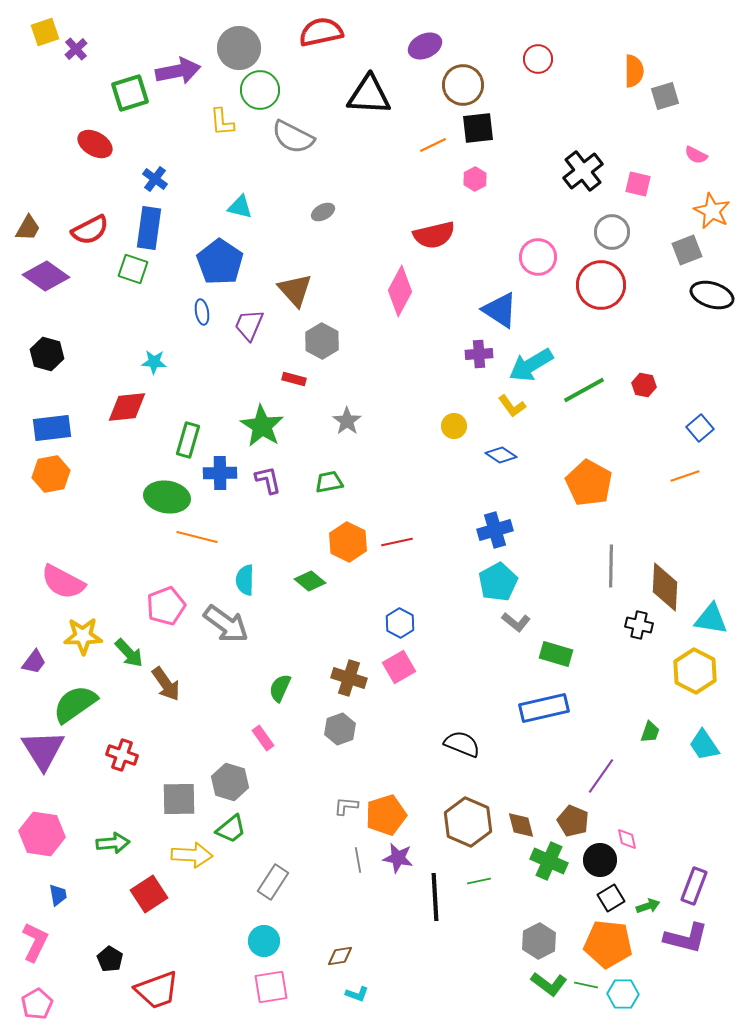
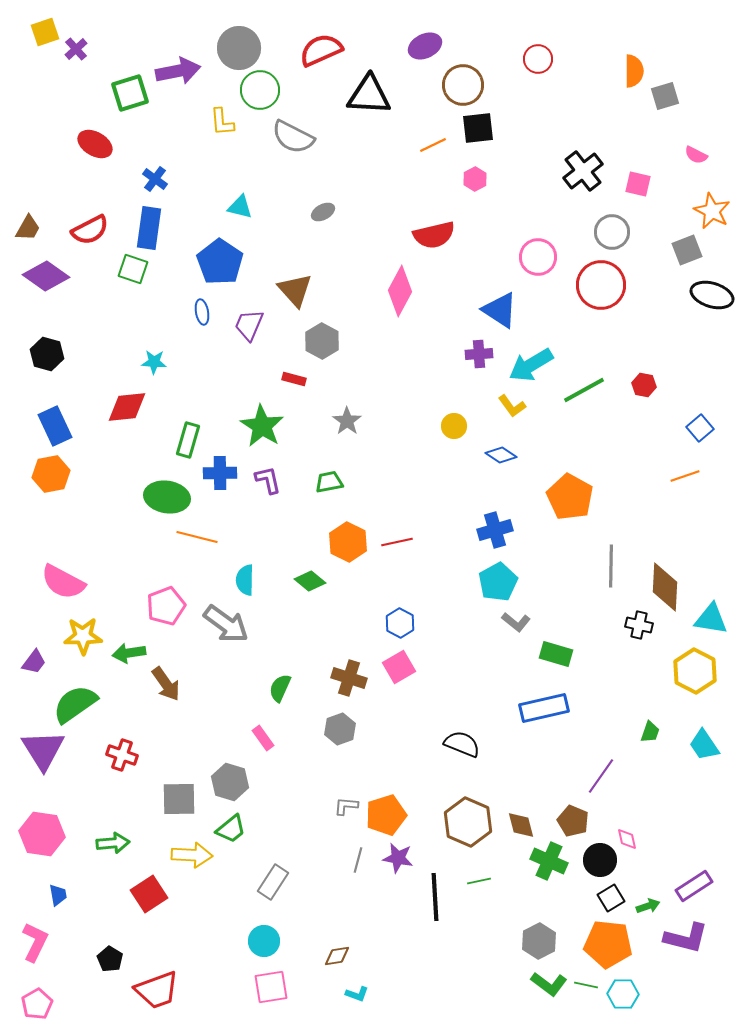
red semicircle at (321, 32): moved 18 px down; rotated 12 degrees counterclockwise
blue rectangle at (52, 428): moved 3 px right, 2 px up; rotated 72 degrees clockwise
orange pentagon at (589, 483): moved 19 px left, 14 px down
green arrow at (129, 653): rotated 124 degrees clockwise
gray line at (358, 860): rotated 25 degrees clockwise
purple rectangle at (694, 886): rotated 36 degrees clockwise
brown diamond at (340, 956): moved 3 px left
